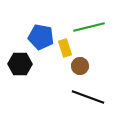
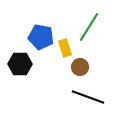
green line: rotated 44 degrees counterclockwise
brown circle: moved 1 px down
